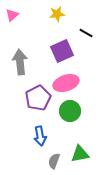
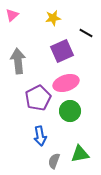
yellow star: moved 4 px left, 4 px down
gray arrow: moved 2 px left, 1 px up
